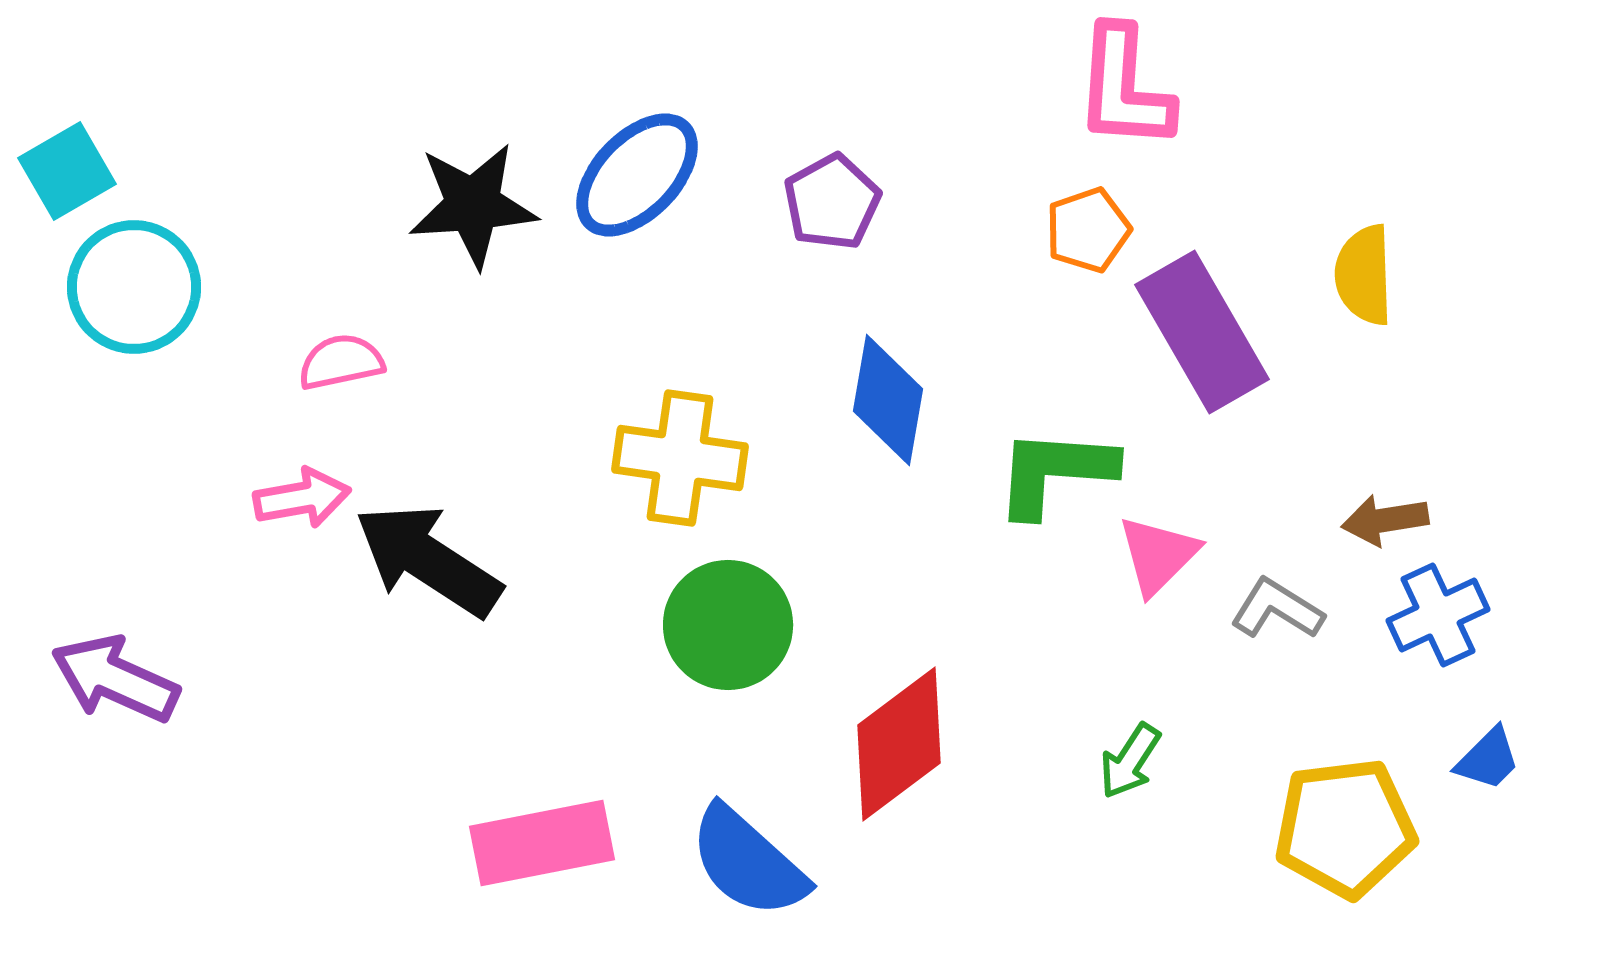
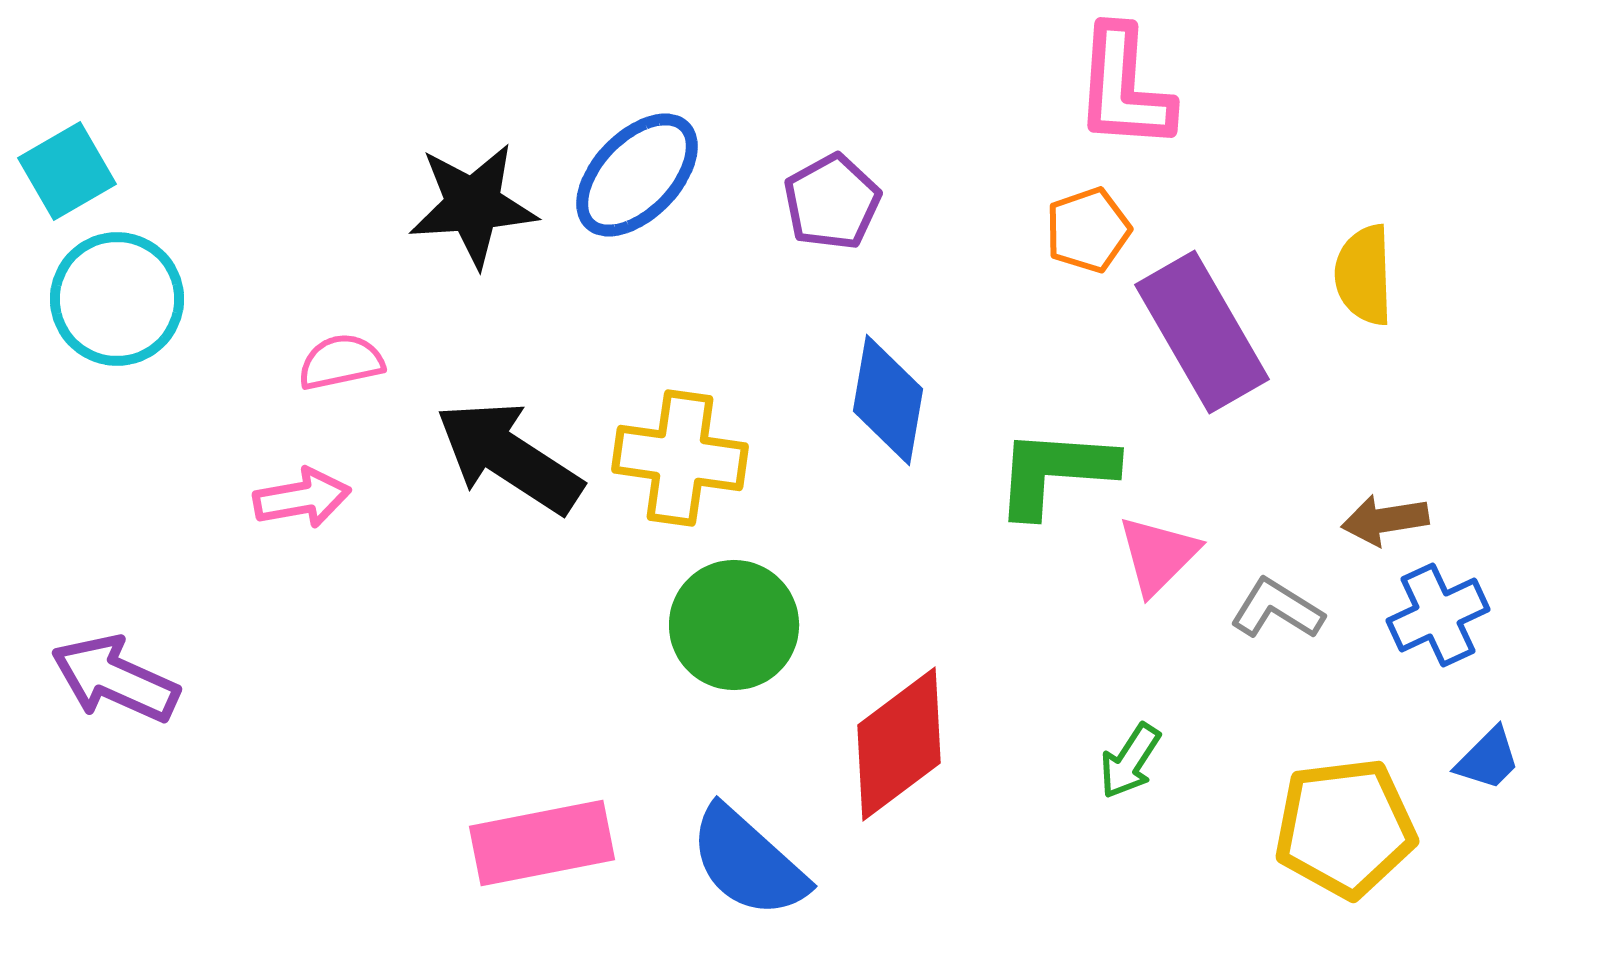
cyan circle: moved 17 px left, 12 px down
black arrow: moved 81 px right, 103 px up
green circle: moved 6 px right
